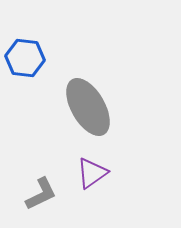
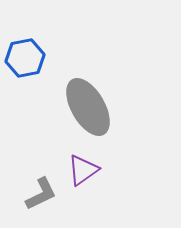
blue hexagon: rotated 18 degrees counterclockwise
purple triangle: moved 9 px left, 3 px up
